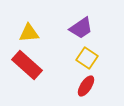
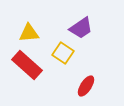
yellow square: moved 24 px left, 5 px up
